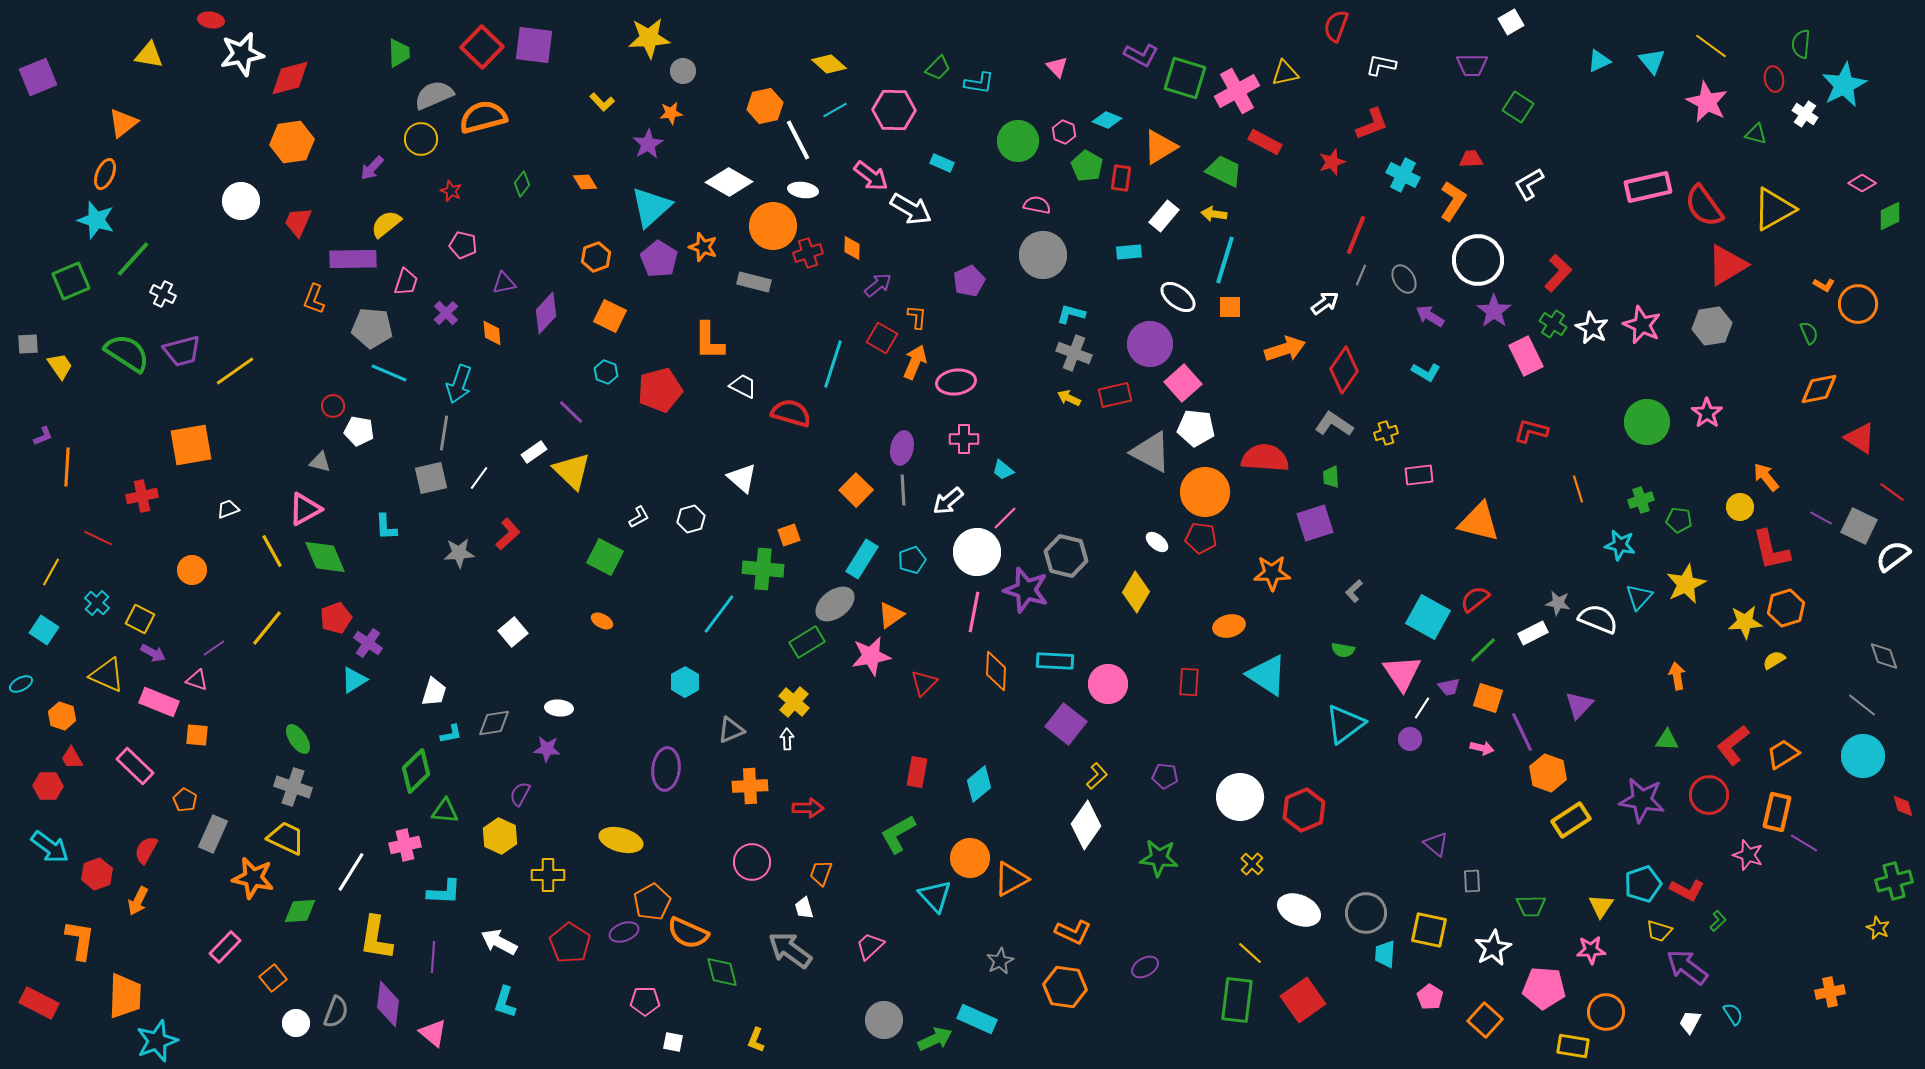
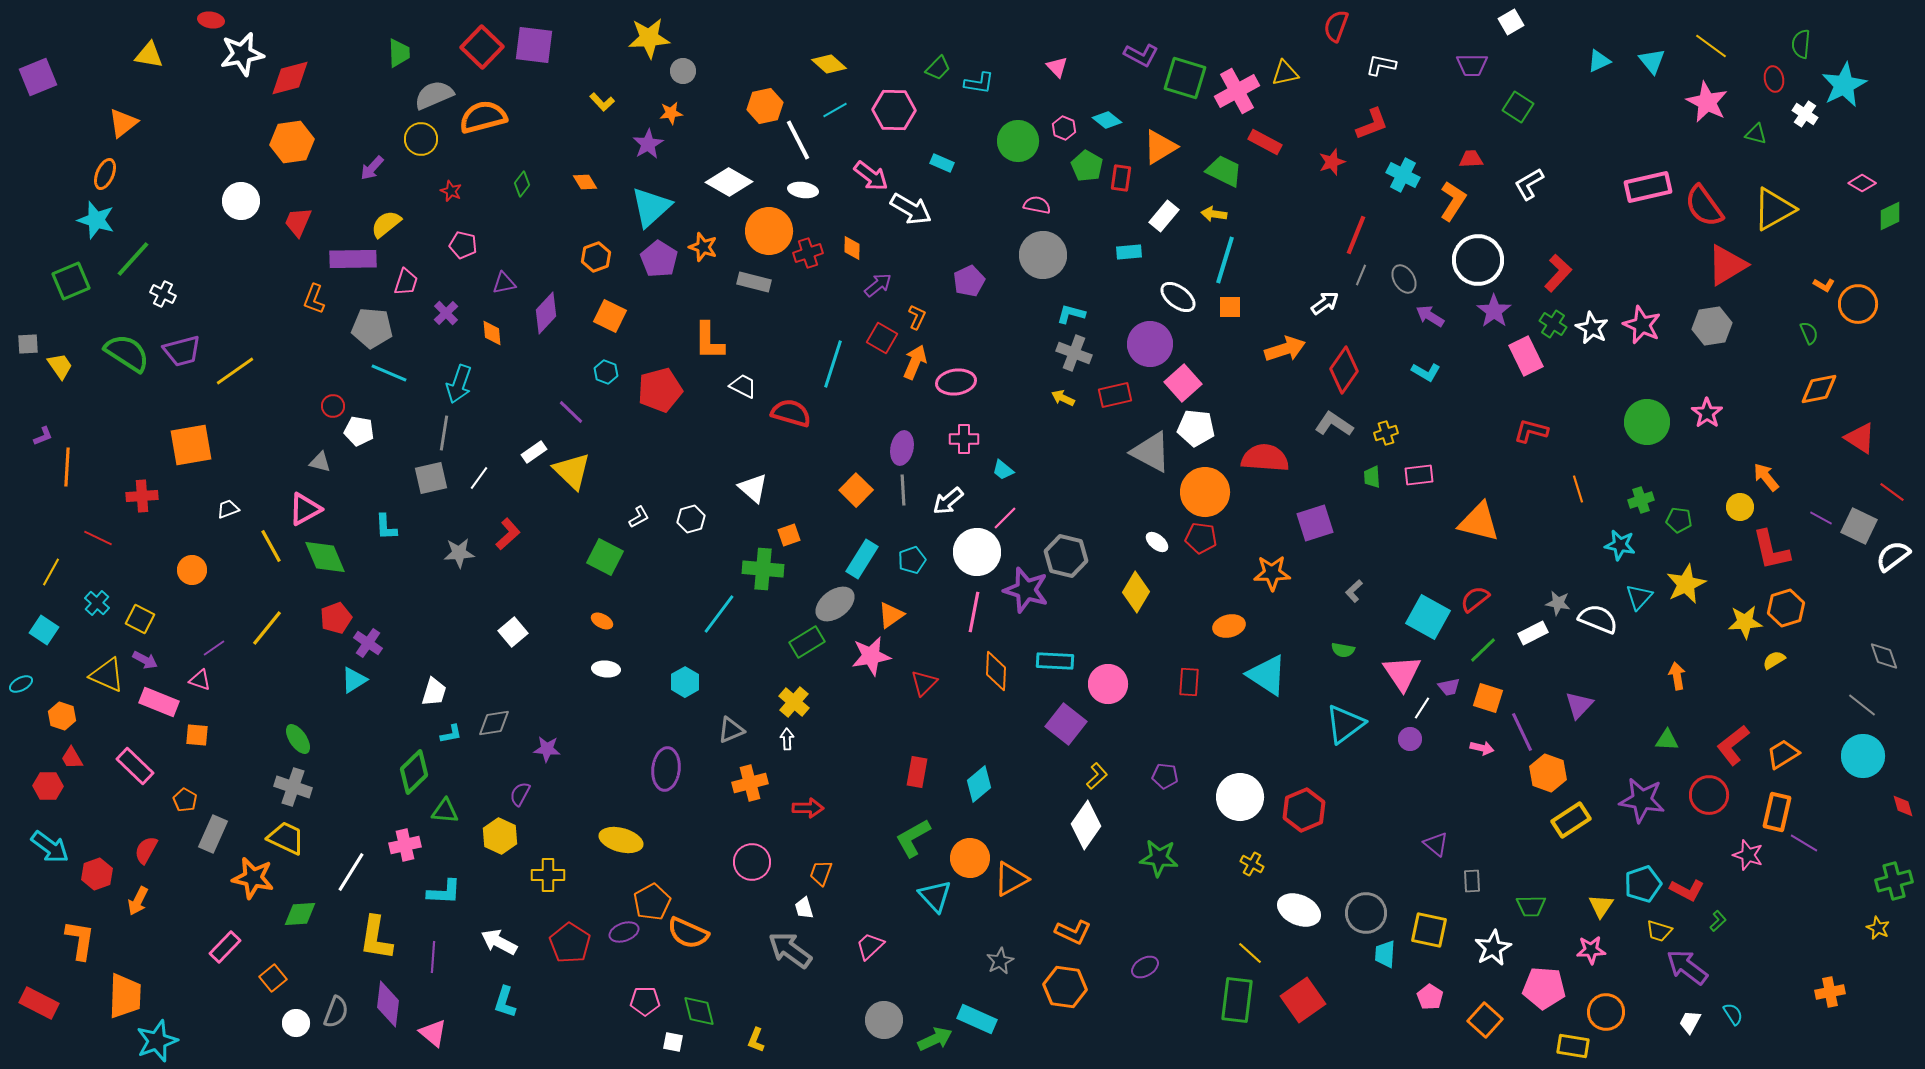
cyan diamond at (1107, 120): rotated 16 degrees clockwise
pink hexagon at (1064, 132): moved 4 px up
orange circle at (773, 226): moved 4 px left, 5 px down
orange L-shape at (917, 317): rotated 20 degrees clockwise
yellow arrow at (1069, 398): moved 6 px left
green trapezoid at (1331, 477): moved 41 px right
white triangle at (742, 478): moved 11 px right, 10 px down
red cross at (142, 496): rotated 8 degrees clockwise
yellow line at (272, 551): moved 1 px left, 5 px up
purple arrow at (153, 653): moved 8 px left, 7 px down
pink triangle at (197, 680): moved 3 px right
white ellipse at (559, 708): moved 47 px right, 39 px up
green diamond at (416, 771): moved 2 px left, 1 px down
orange cross at (750, 786): moved 3 px up; rotated 12 degrees counterclockwise
green L-shape at (898, 834): moved 15 px right, 4 px down
yellow cross at (1252, 864): rotated 15 degrees counterclockwise
green diamond at (300, 911): moved 3 px down
green diamond at (722, 972): moved 23 px left, 39 px down
